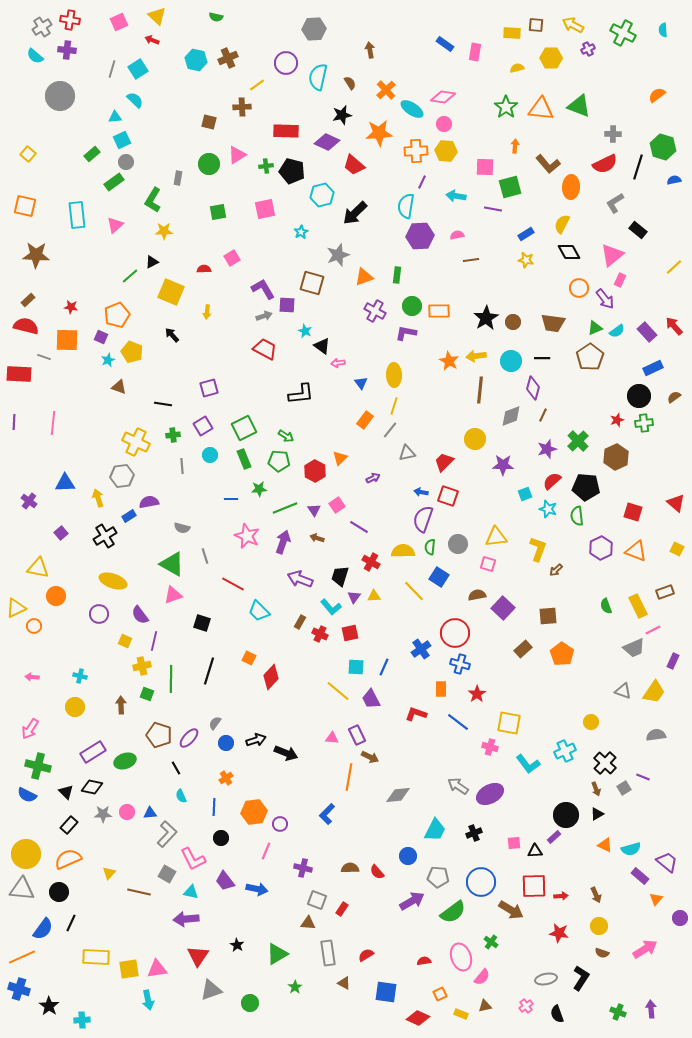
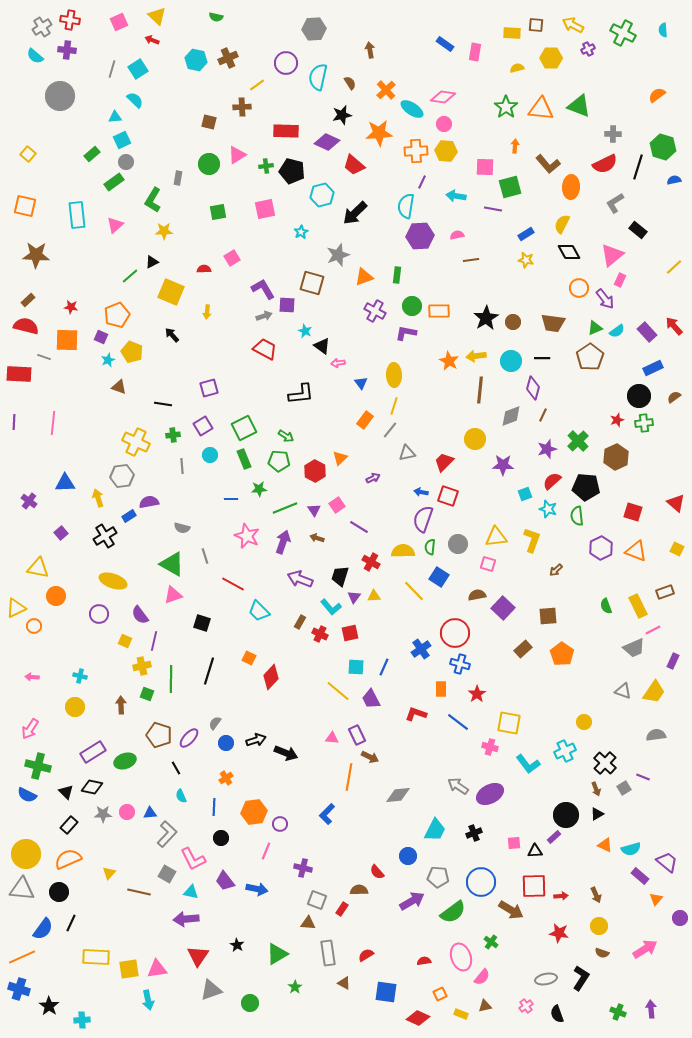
yellow L-shape at (538, 549): moved 6 px left, 9 px up
yellow circle at (591, 722): moved 7 px left
brown semicircle at (350, 868): moved 9 px right, 22 px down
